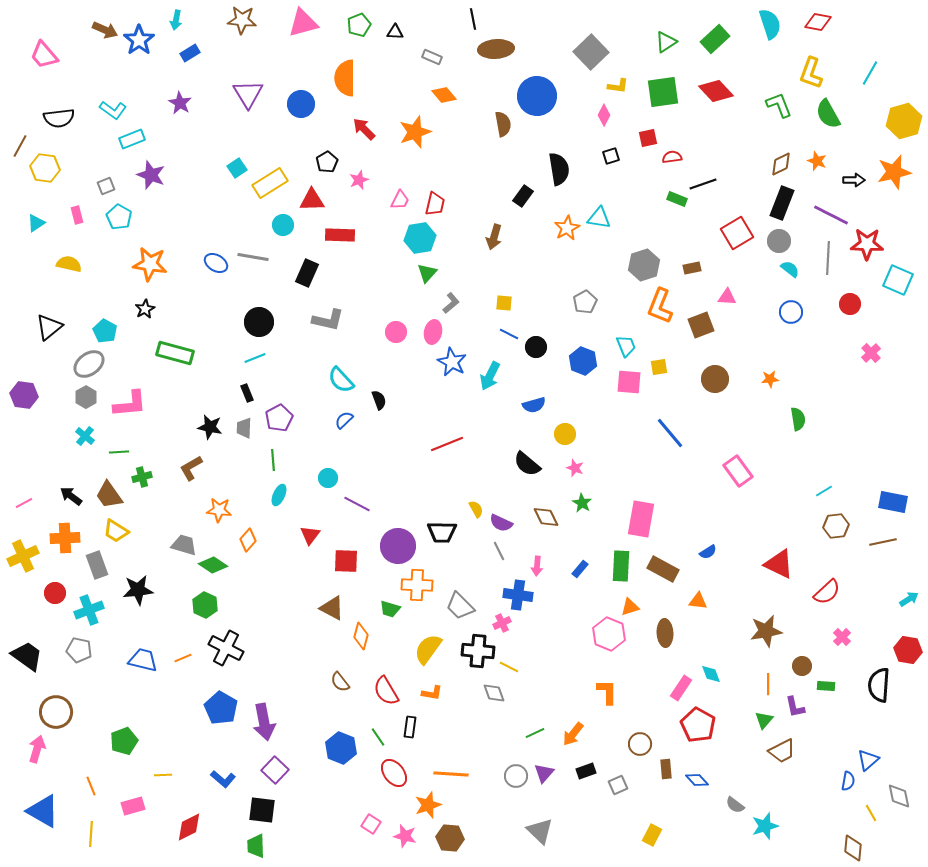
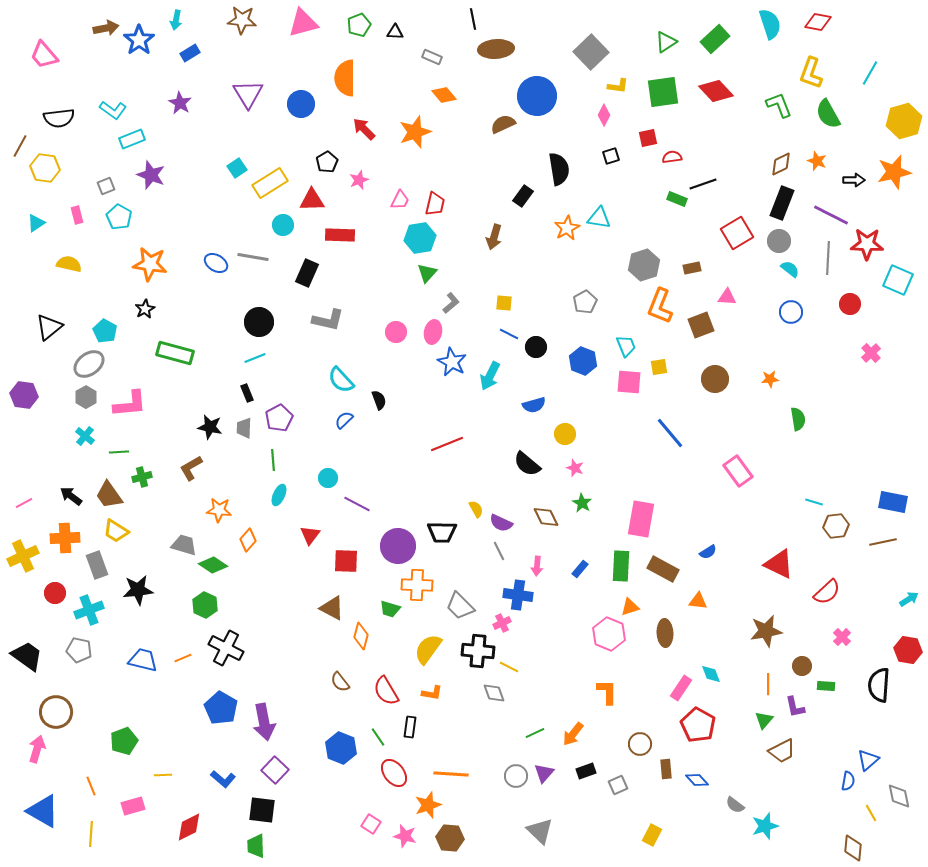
brown arrow at (105, 30): moved 1 px right, 2 px up; rotated 35 degrees counterclockwise
brown semicircle at (503, 124): rotated 105 degrees counterclockwise
cyan line at (824, 491): moved 10 px left, 11 px down; rotated 48 degrees clockwise
